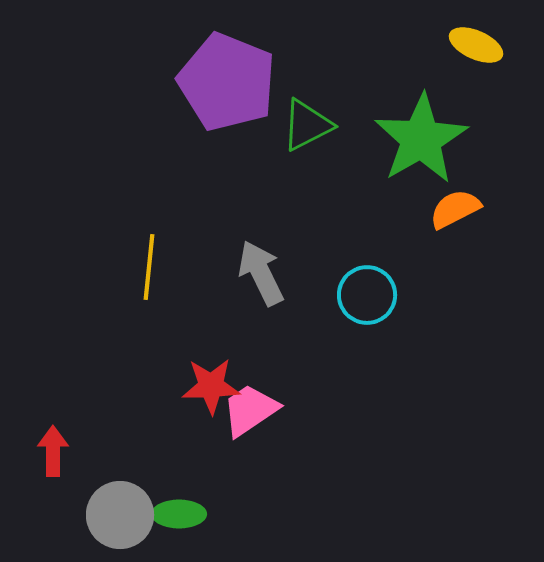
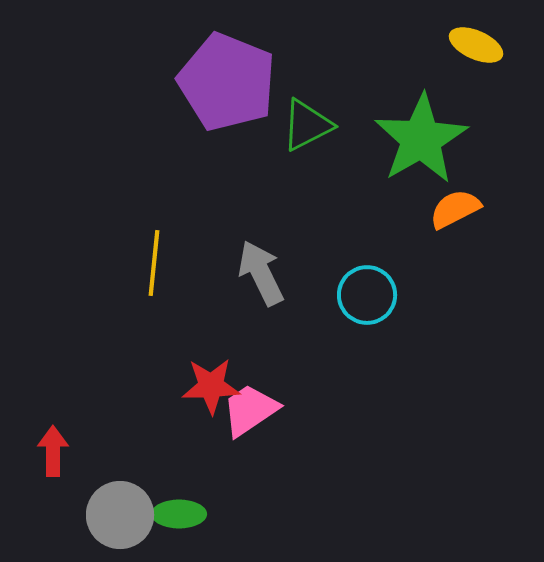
yellow line: moved 5 px right, 4 px up
